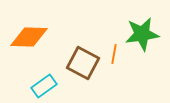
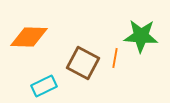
green star: moved 1 px left, 2 px down; rotated 12 degrees clockwise
orange line: moved 1 px right, 4 px down
cyan rectangle: rotated 10 degrees clockwise
